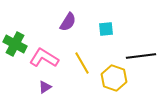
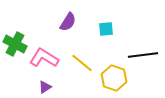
black line: moved 2 px right, 1 px up
yellow line: rotated 20 degrees counterclockwise
